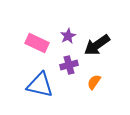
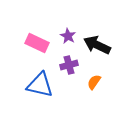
purple star: rotated 14 degrees counterclockwise
black arrow: rotated 60 degrees clockwise
